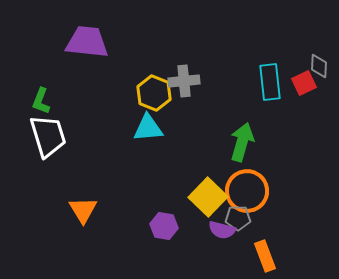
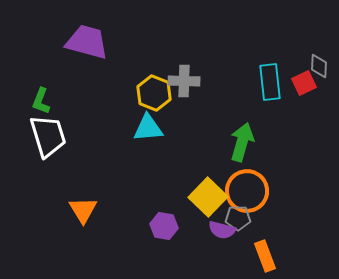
purple trapezoid: rotated 9 degrees clockwise
gray cross: rotated 8 degrees clockwise
